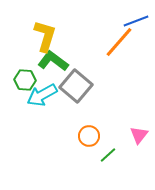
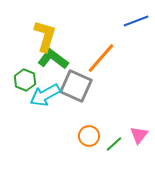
orange line: moved 18 px left, 16 px down
green L-shape: moved 2 px up
green hexagon: rotated 20 degrees clockwise
gray square: rotated 16 degrees counterclockwise
cyan arrow: moved 3 px right
green line: moved 6 px right, 11 px up
